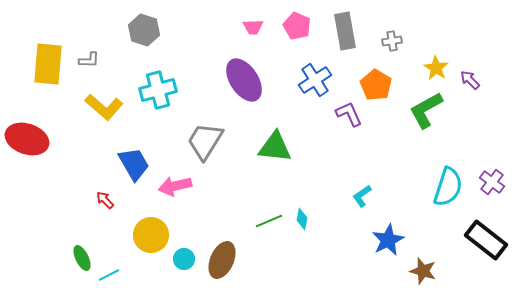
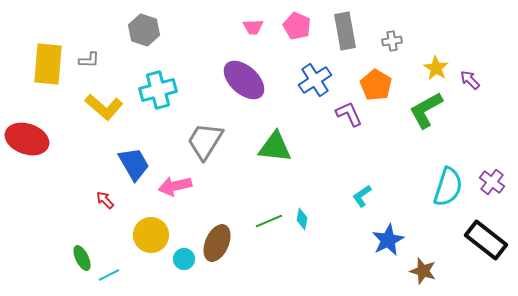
purple ellipse: rotated 15 degrees counterclockwise
brown ellipse: moved 5 px left, 17 px up
